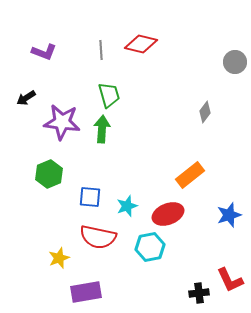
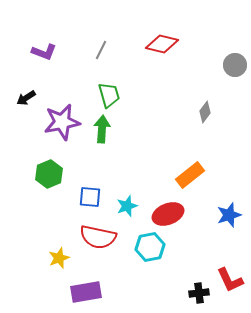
red diamond: moved 21 px right
gray line: rotated 30 degrees clockwise
gray circle: moved 3 px down
purple star: rotated 18 degrees counterclockwise
